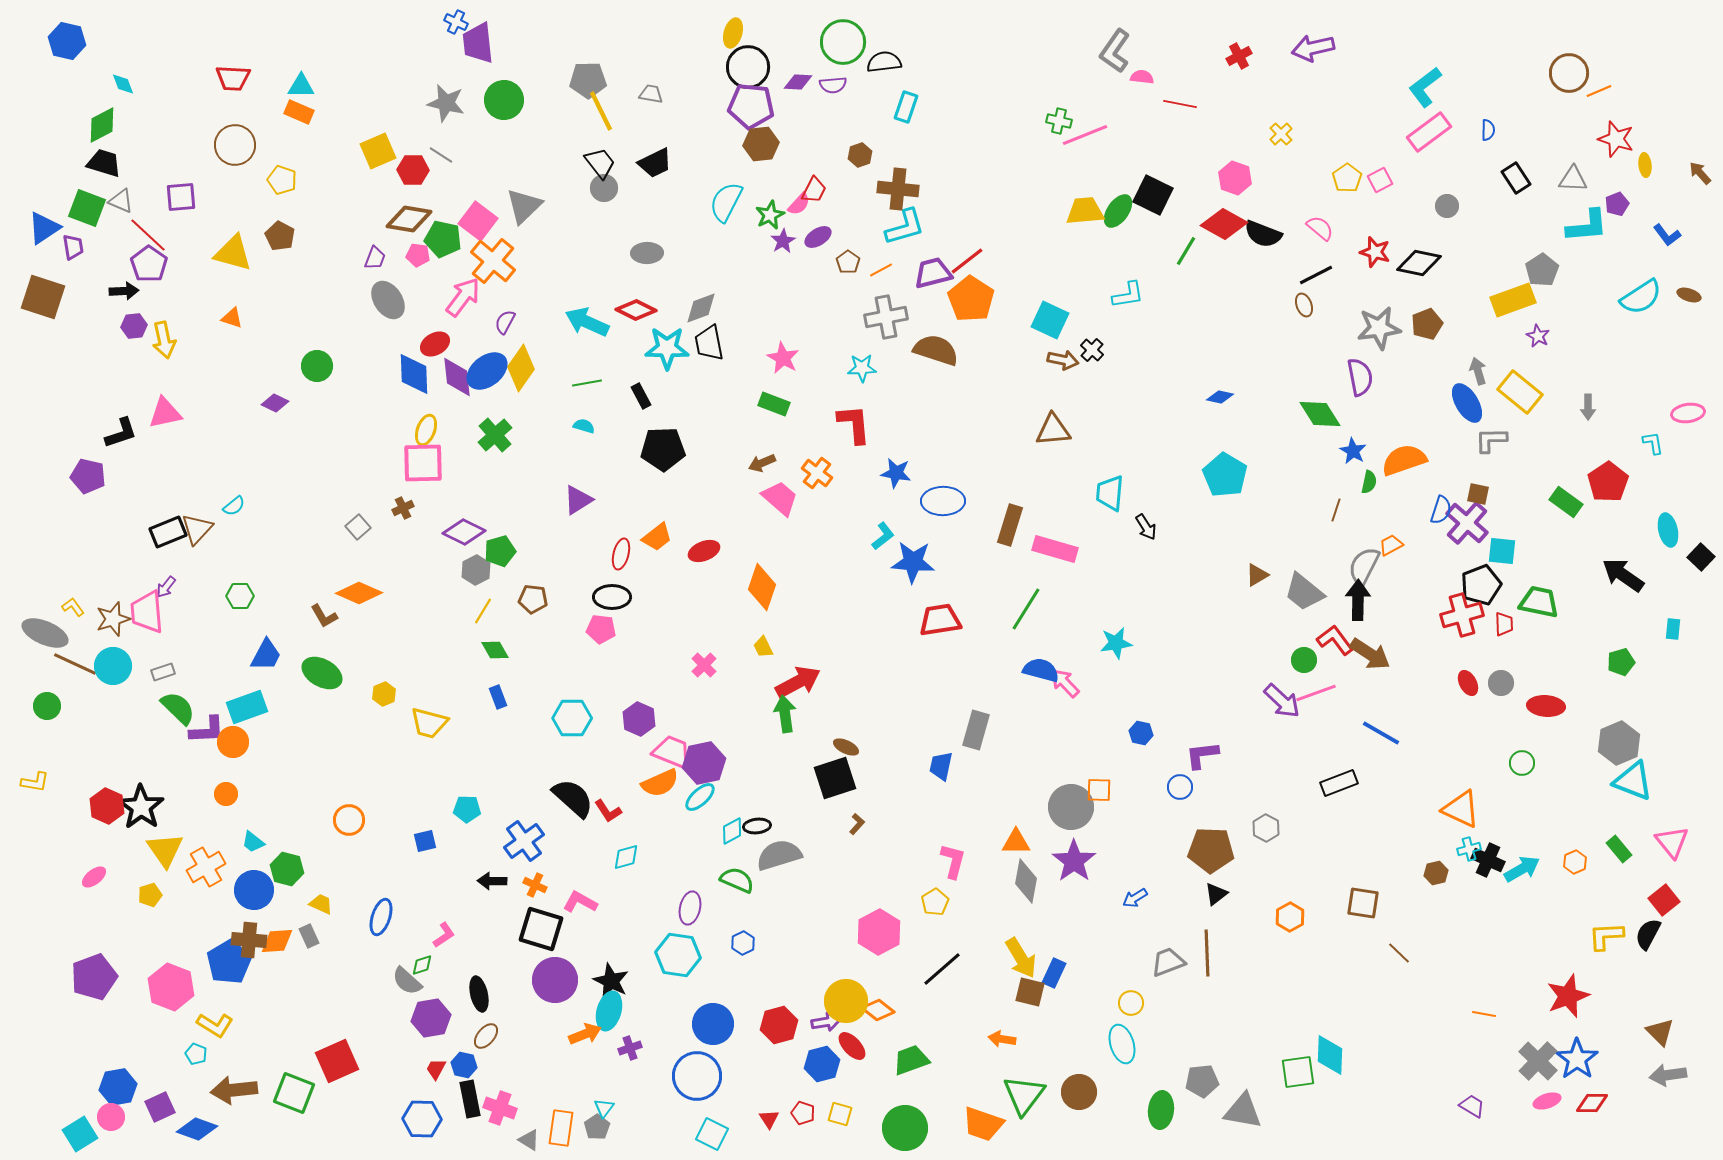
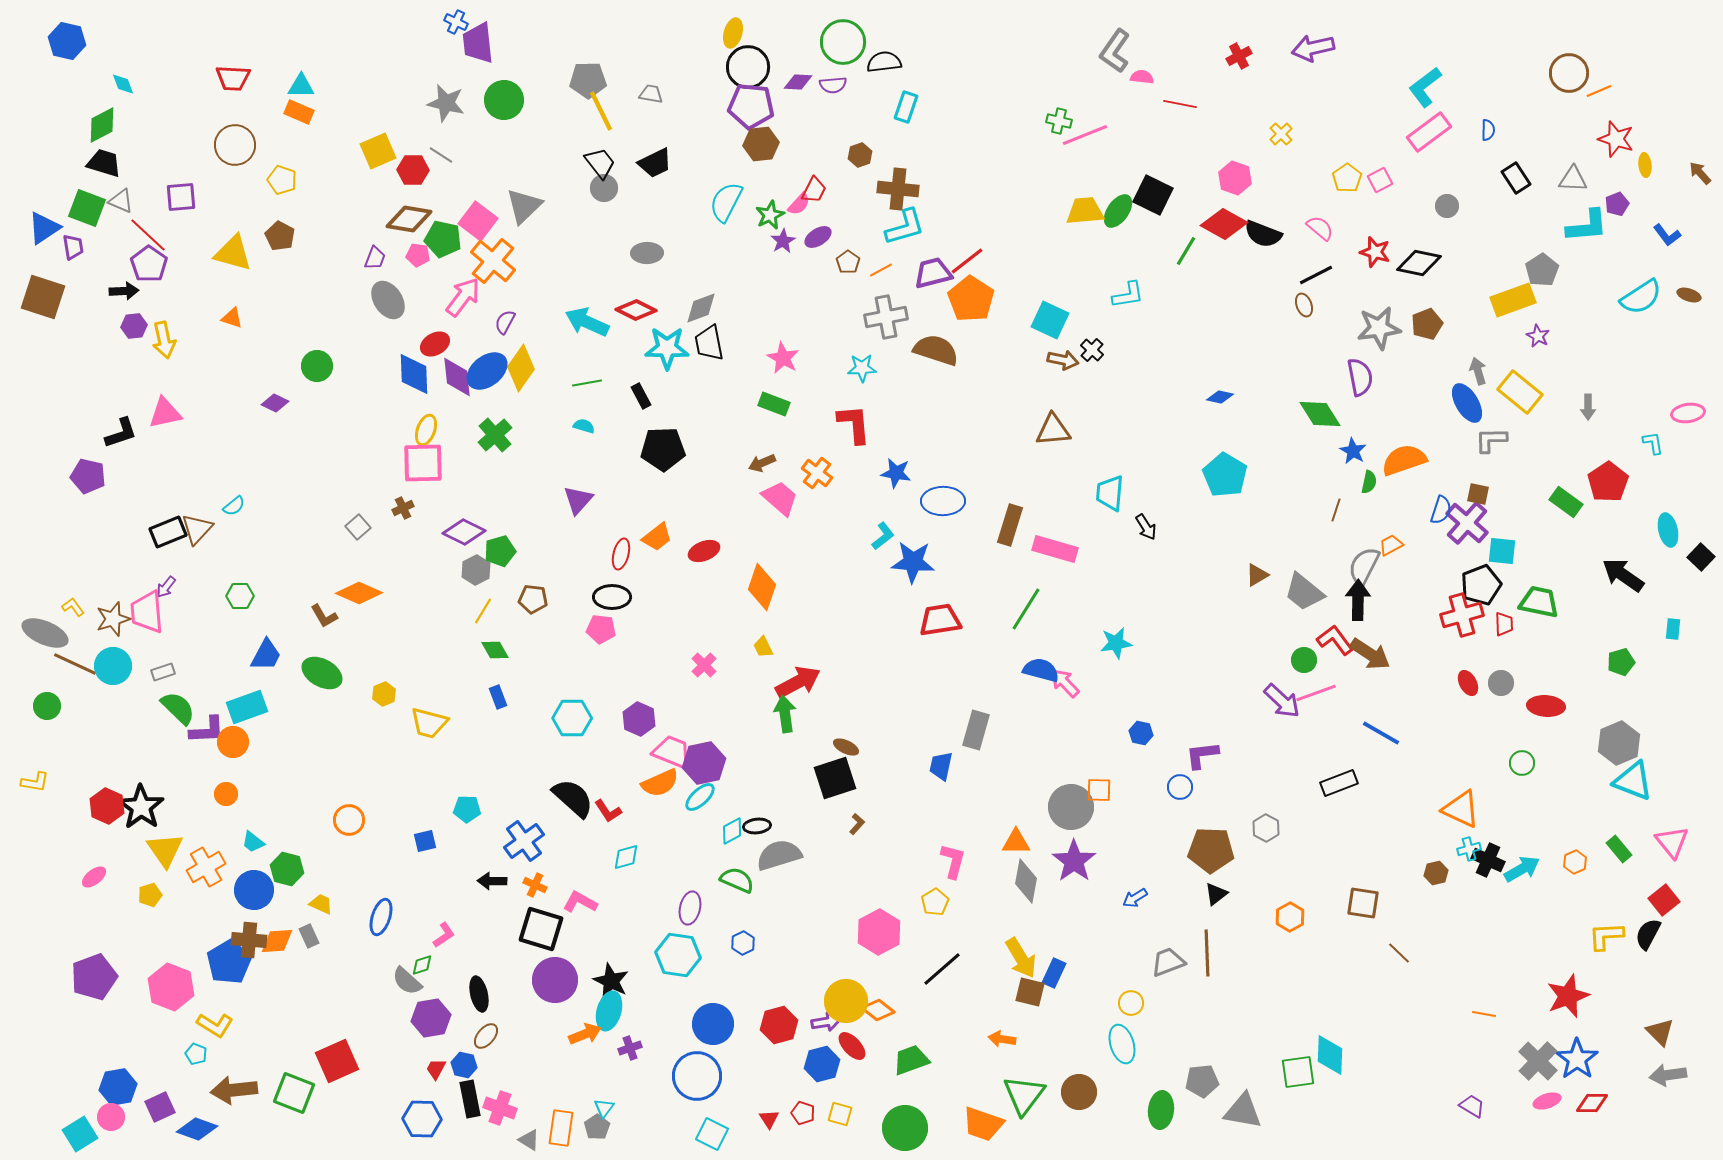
purple triangle at (578, 500): rotated 16 degrees counterclockwise
